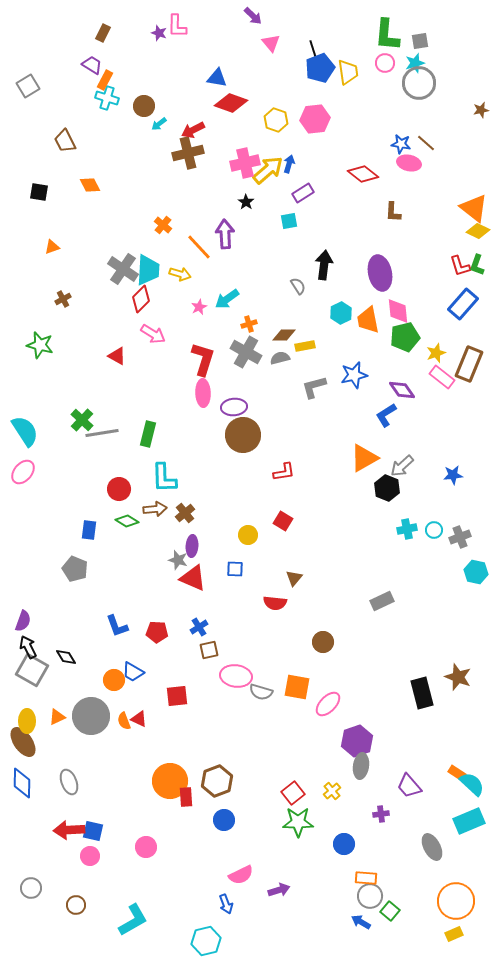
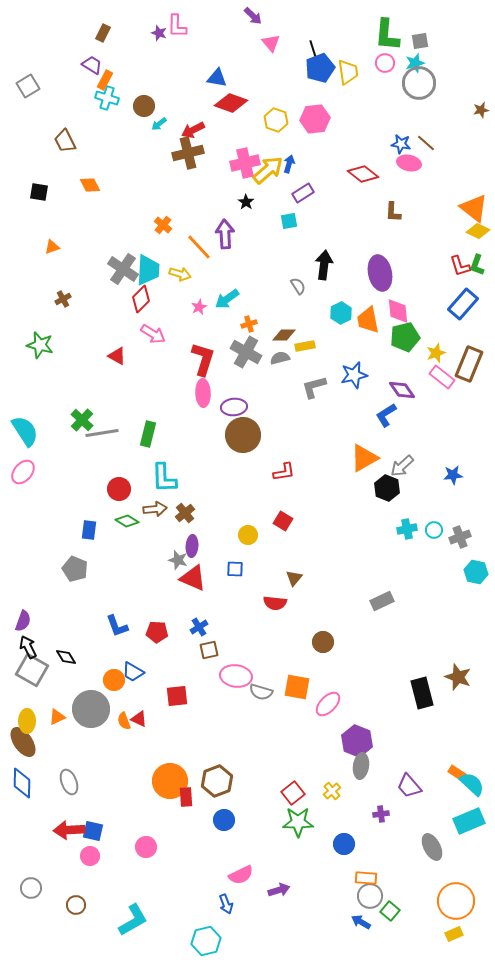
gray circle at (91, 716): moved 7 px up
purple hexagon at (357, 741): rotated 20 degrees counterclockwise
